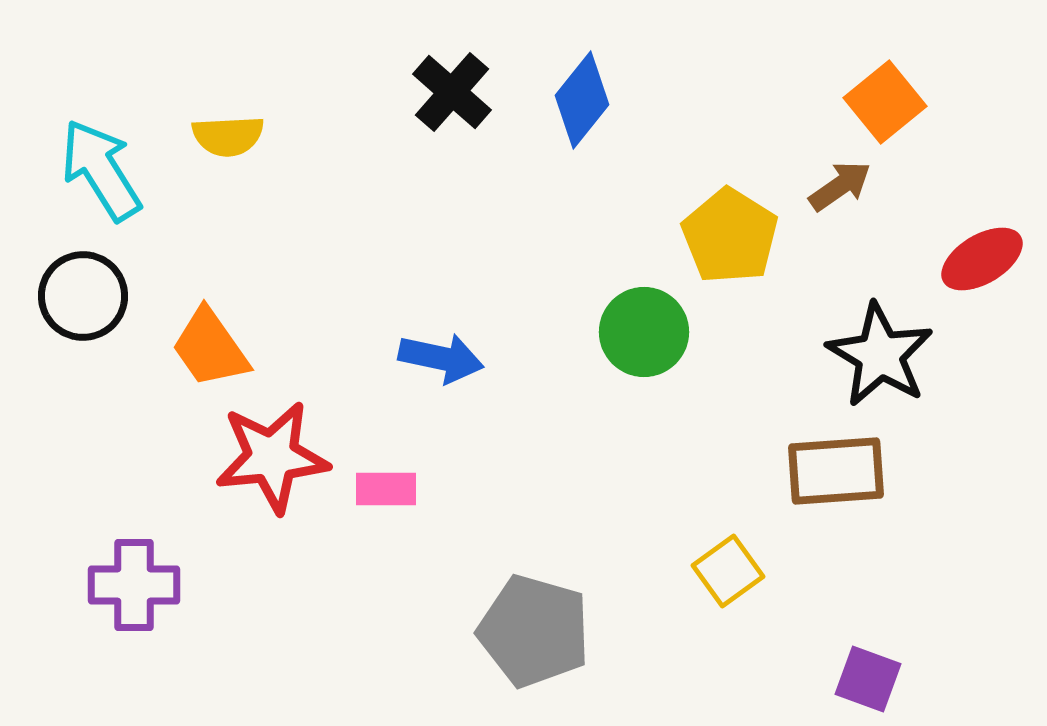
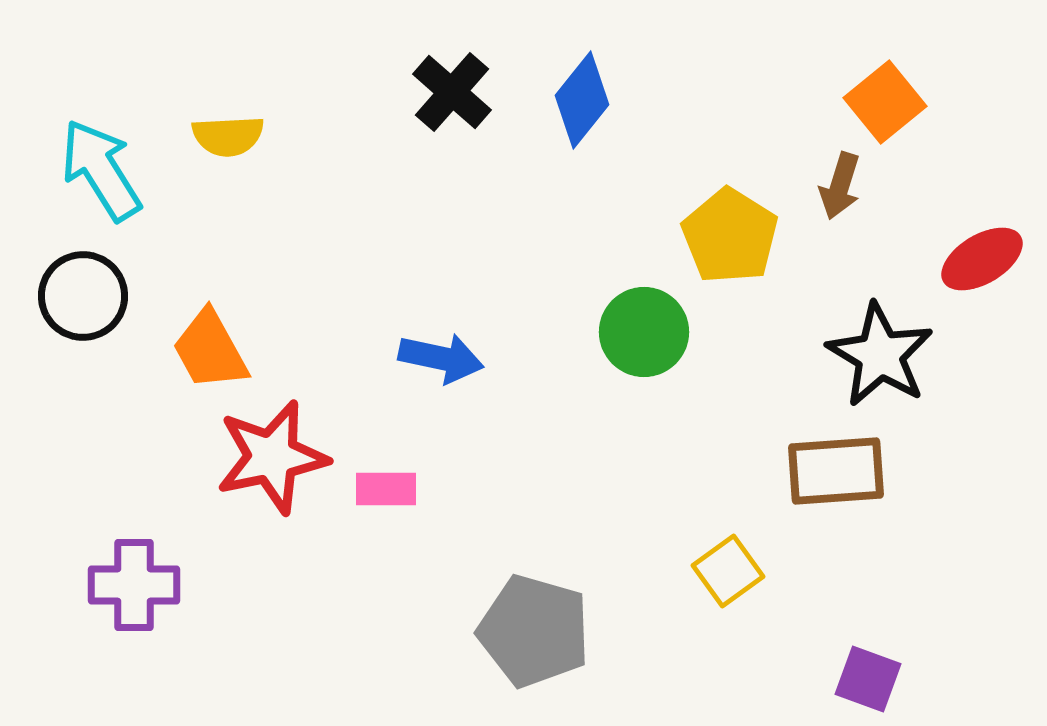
brown arrow: rotated 142 degrees clockwise
orange trapezoid: moved 2 px down; rotated 6 degrees clockwise
red star: rotated 6 degrees counterclockwise
